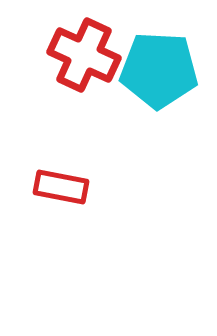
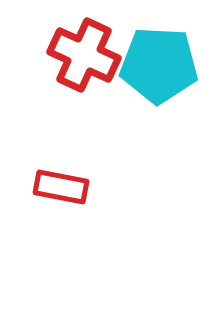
cyan pentagon: moved 5 px up
